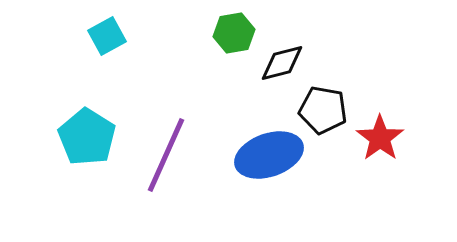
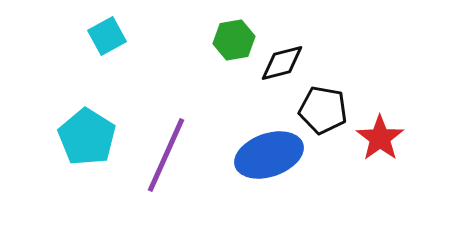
green hexagon: moved 7 px down
